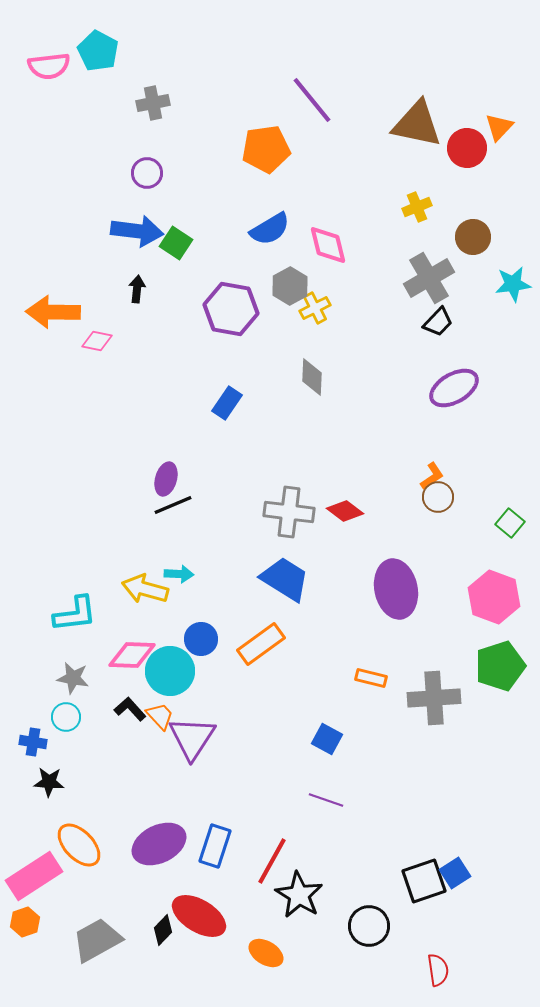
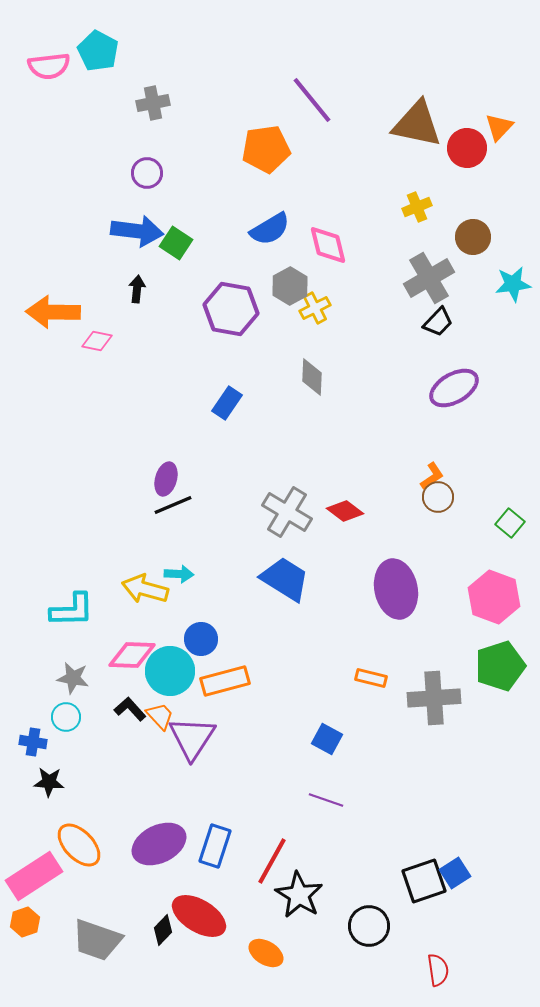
gray cross at (289, 512): moved 2 px left; rotated 24 degrees clockwise
cyan L-shape at (75, 614): moved 3 px left, 4 px up; rotated 6 degrees clockwise
orange rectangle at (261, 644): moved 36 px left, 37 px down; rotated 21 degrees clockwise
gray trapezoid at (97, 940): rotated 132 degrees counterclockwise
